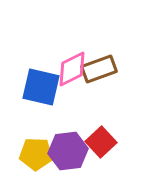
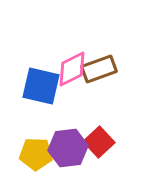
blue square: moved 1 px up
red square: moved 2 px left
purple hexagon: moved 3 px up
